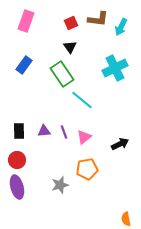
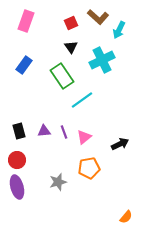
brown L-shape: moved 2 px up; rotated 35 degrees clockwise
cyan arrow: moved 2 px left, 3 px down
black triangle: moved 1 px right
cyan cross: moved 13 px left, 8 px up
green rectangle: moved 2 px down
cyan line: rotated 75 degrees counterclockwise
black rectangle: rotated 14 degrees counterclockwise
orange pentagon: moved 2 px right, 1 px up
gray star: moved 2 px left, 3 px up
orange semicircle: moved 2 px up; rotated 128 degrees counterclockwise
